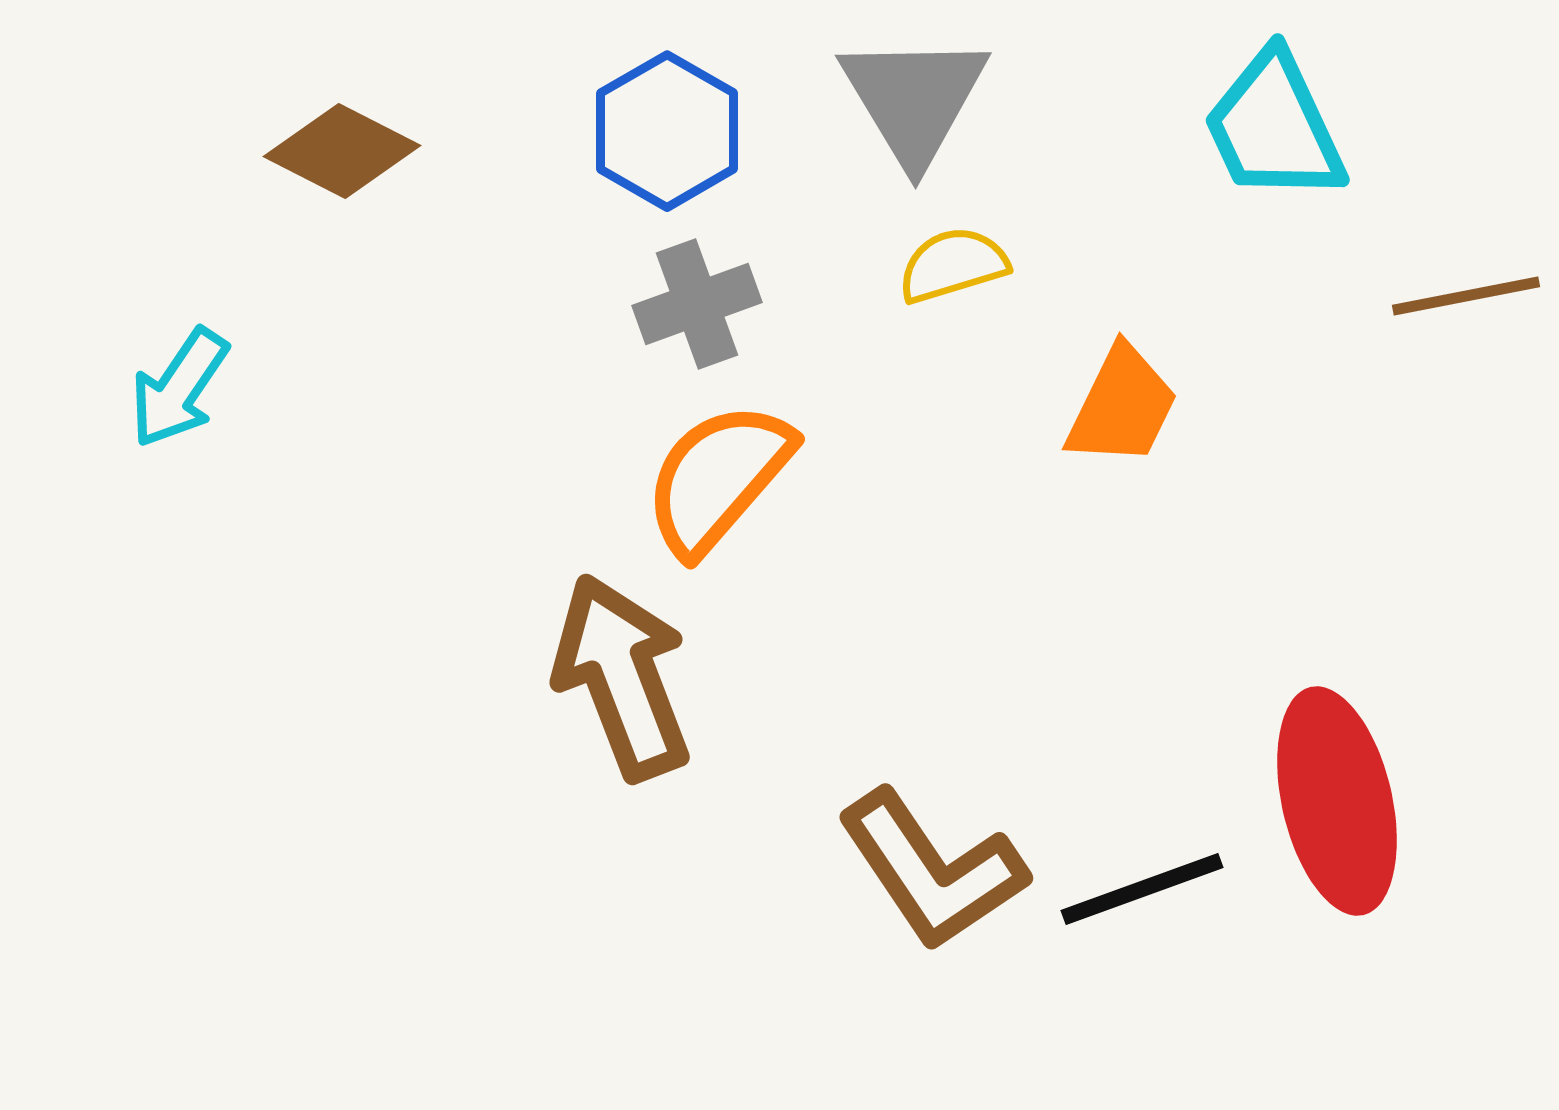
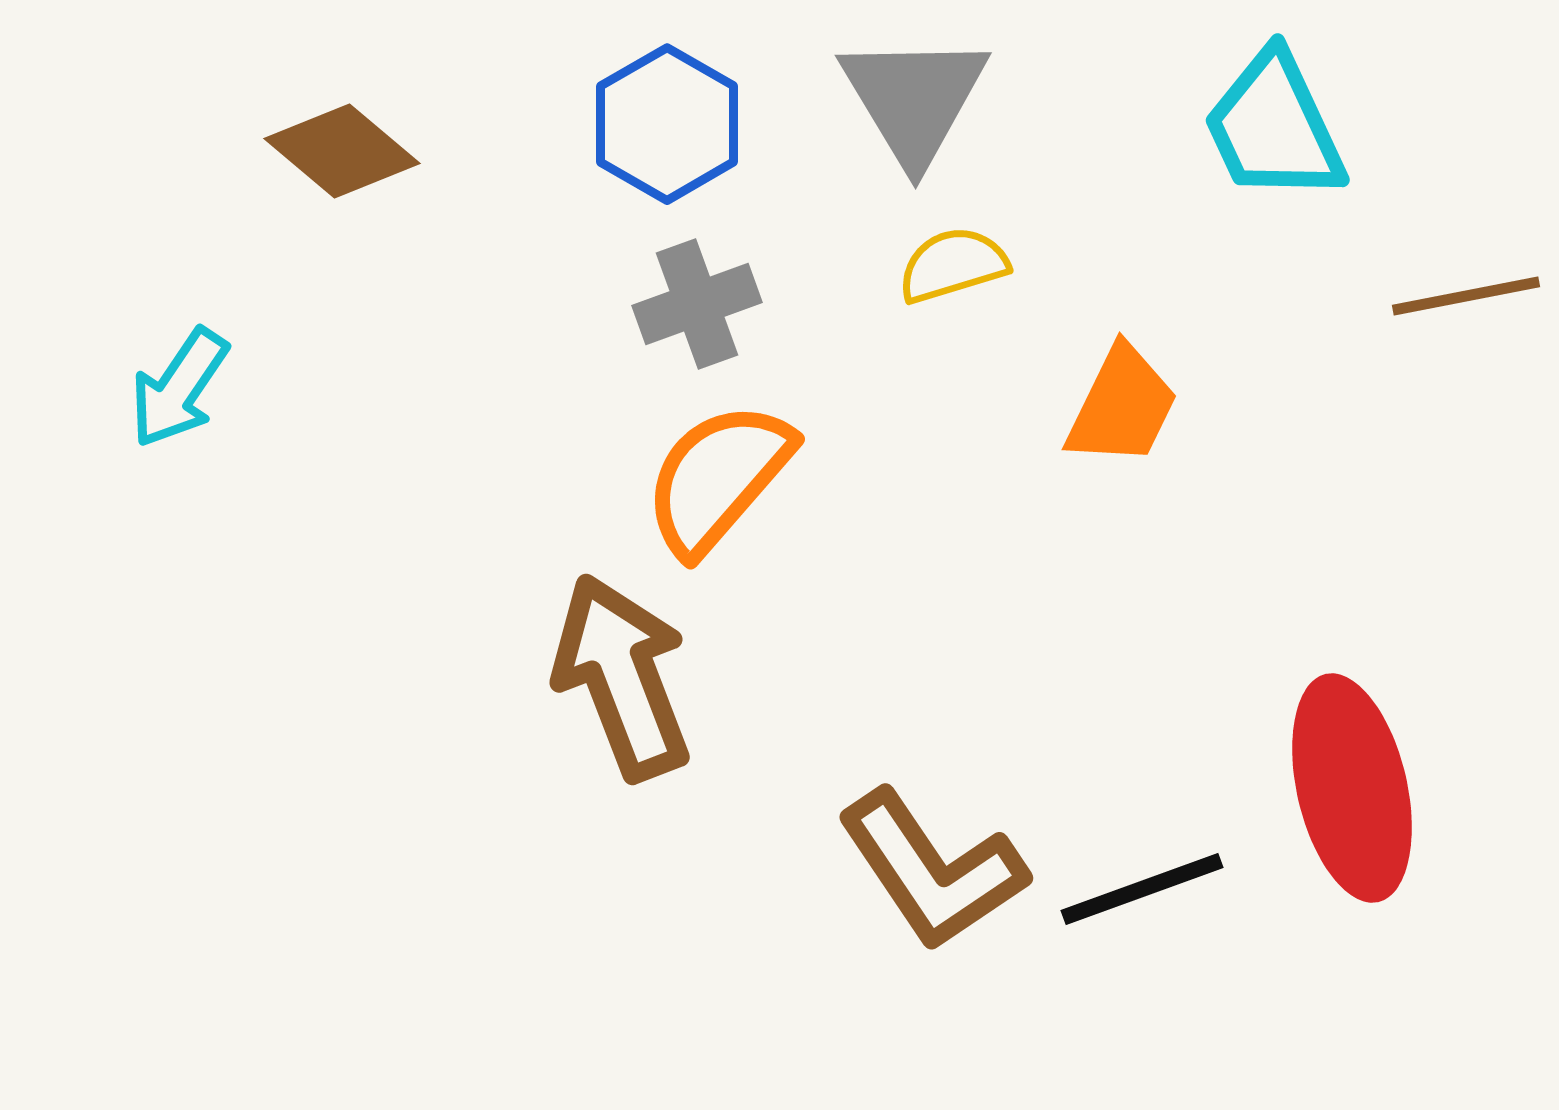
blue hexagon: moved 7 px up
brown diamond: rotated 13 degrees clockwise
red ellipse: moved 15 px right, 13 px up
